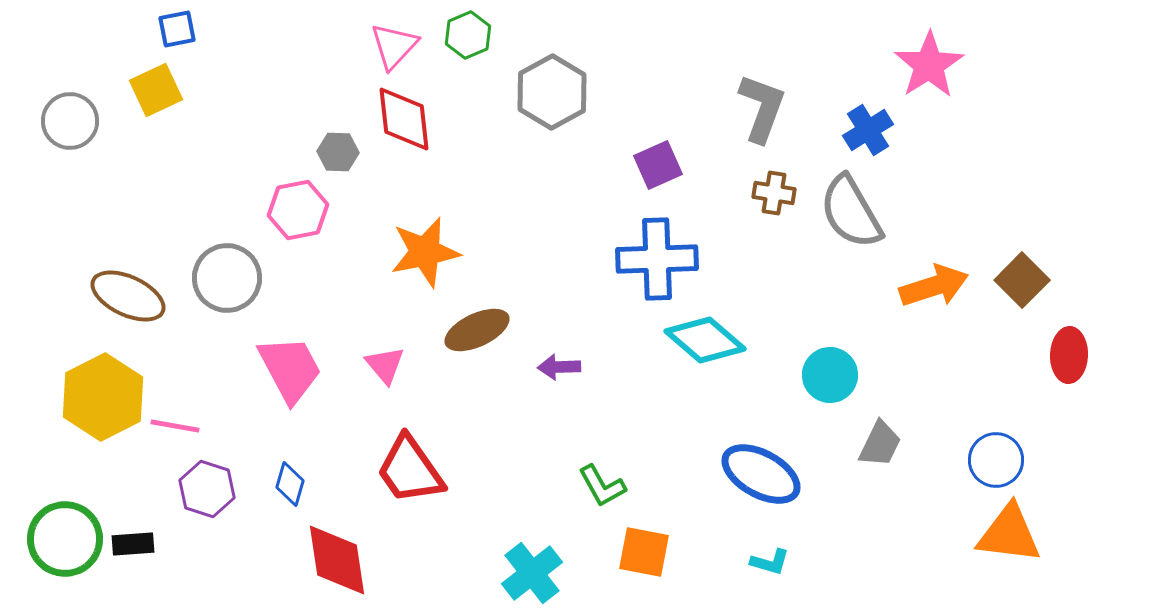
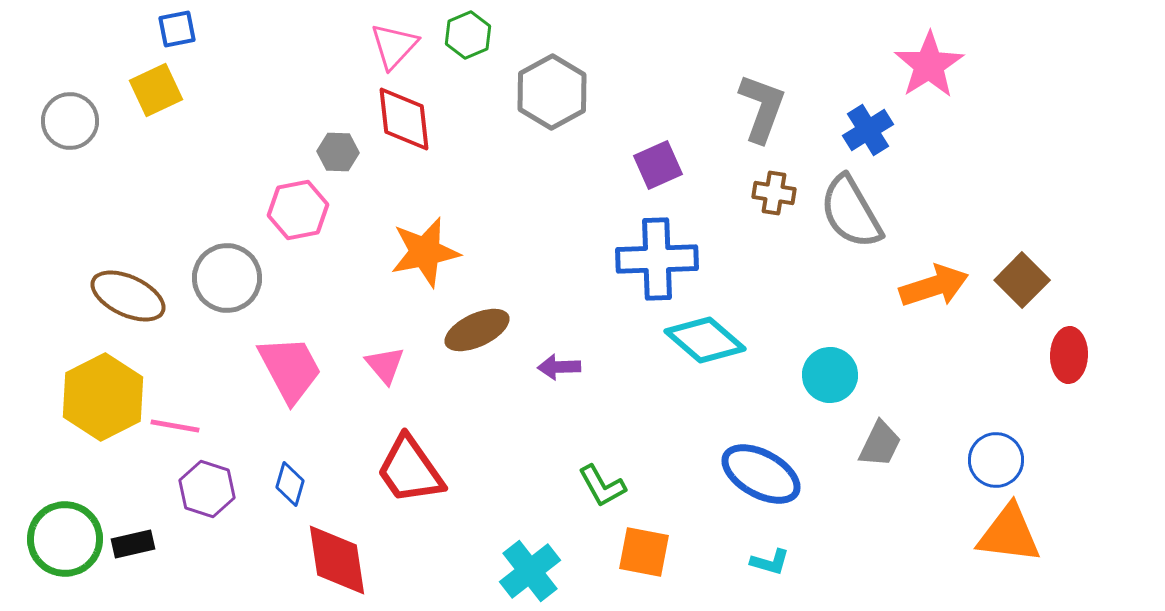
black rectangle at (133, 544): rotated 9 degrees counterclockwise
cyan cross at (532, 573): moved 2 px left, 2 px up
